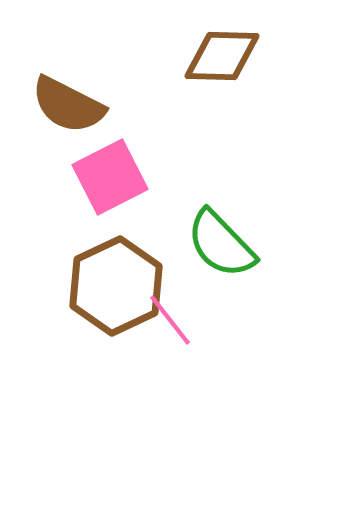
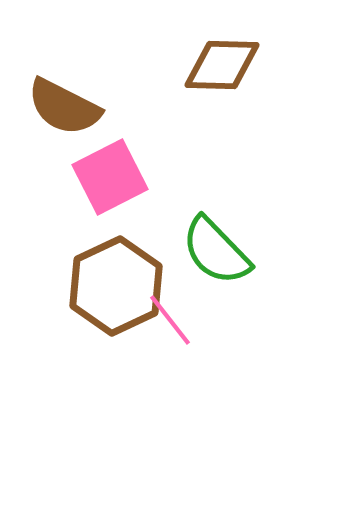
brown diamond: moved 9 px down
brown semicircle: moved 4 px left, 2 px down
green semicircle: moved 5 px left, 7 px down
